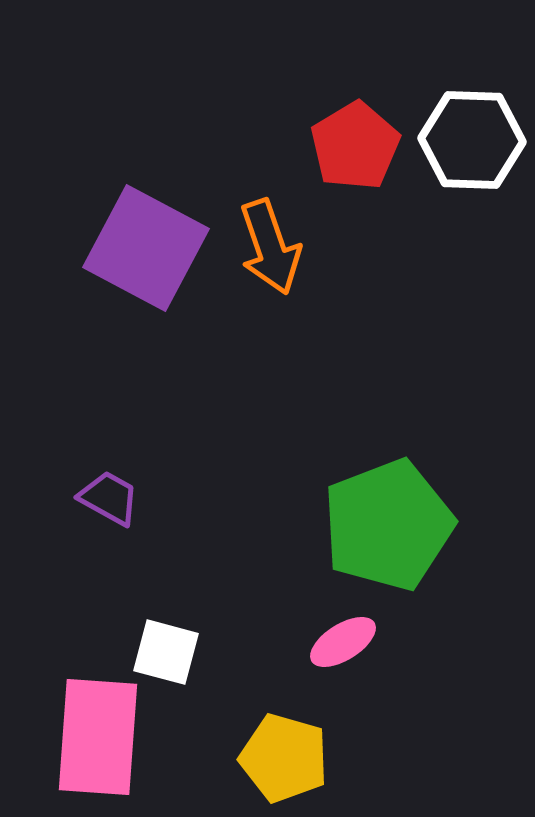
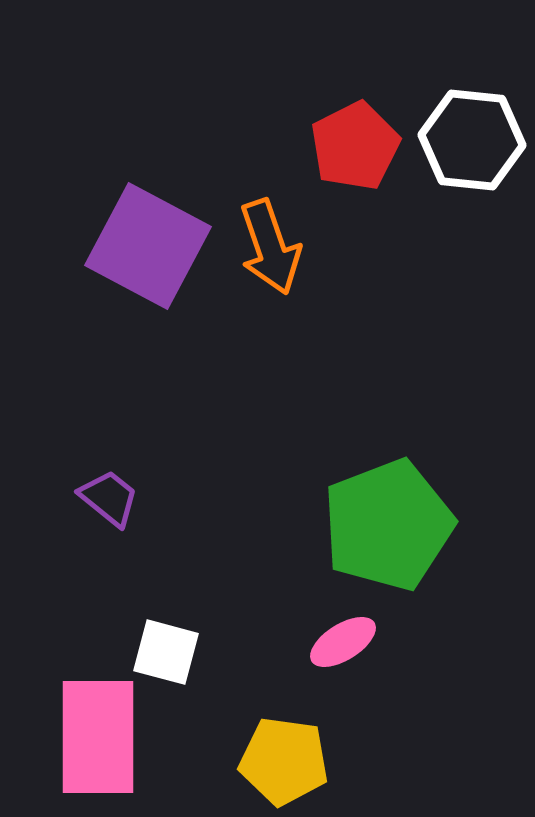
white hexagon: rotated 4 degrees clockwise
red pentagon: rotated 4 degrees clockwise
purple square: moved 2 px right, 2 px up
purple trapezoid: rotated 10 degrees clockwise
pink rectangle: rotated 4 degrees counterclockwise
yellow pentagon: moved 3 px down; rotated 8 degrees counterclockwise
